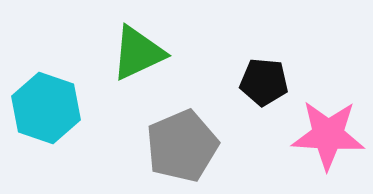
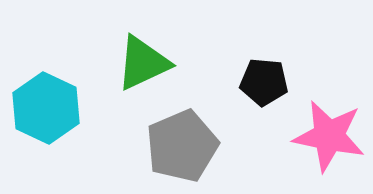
green triangle: moved 5 px right, 10 px down
cyan hexagon: rotated 6 degrees clockwise
pink star: moved 1 px right, 1 px down; rotated 8 degrees clockwise
